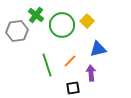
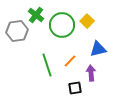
black square: moved 2 px right
